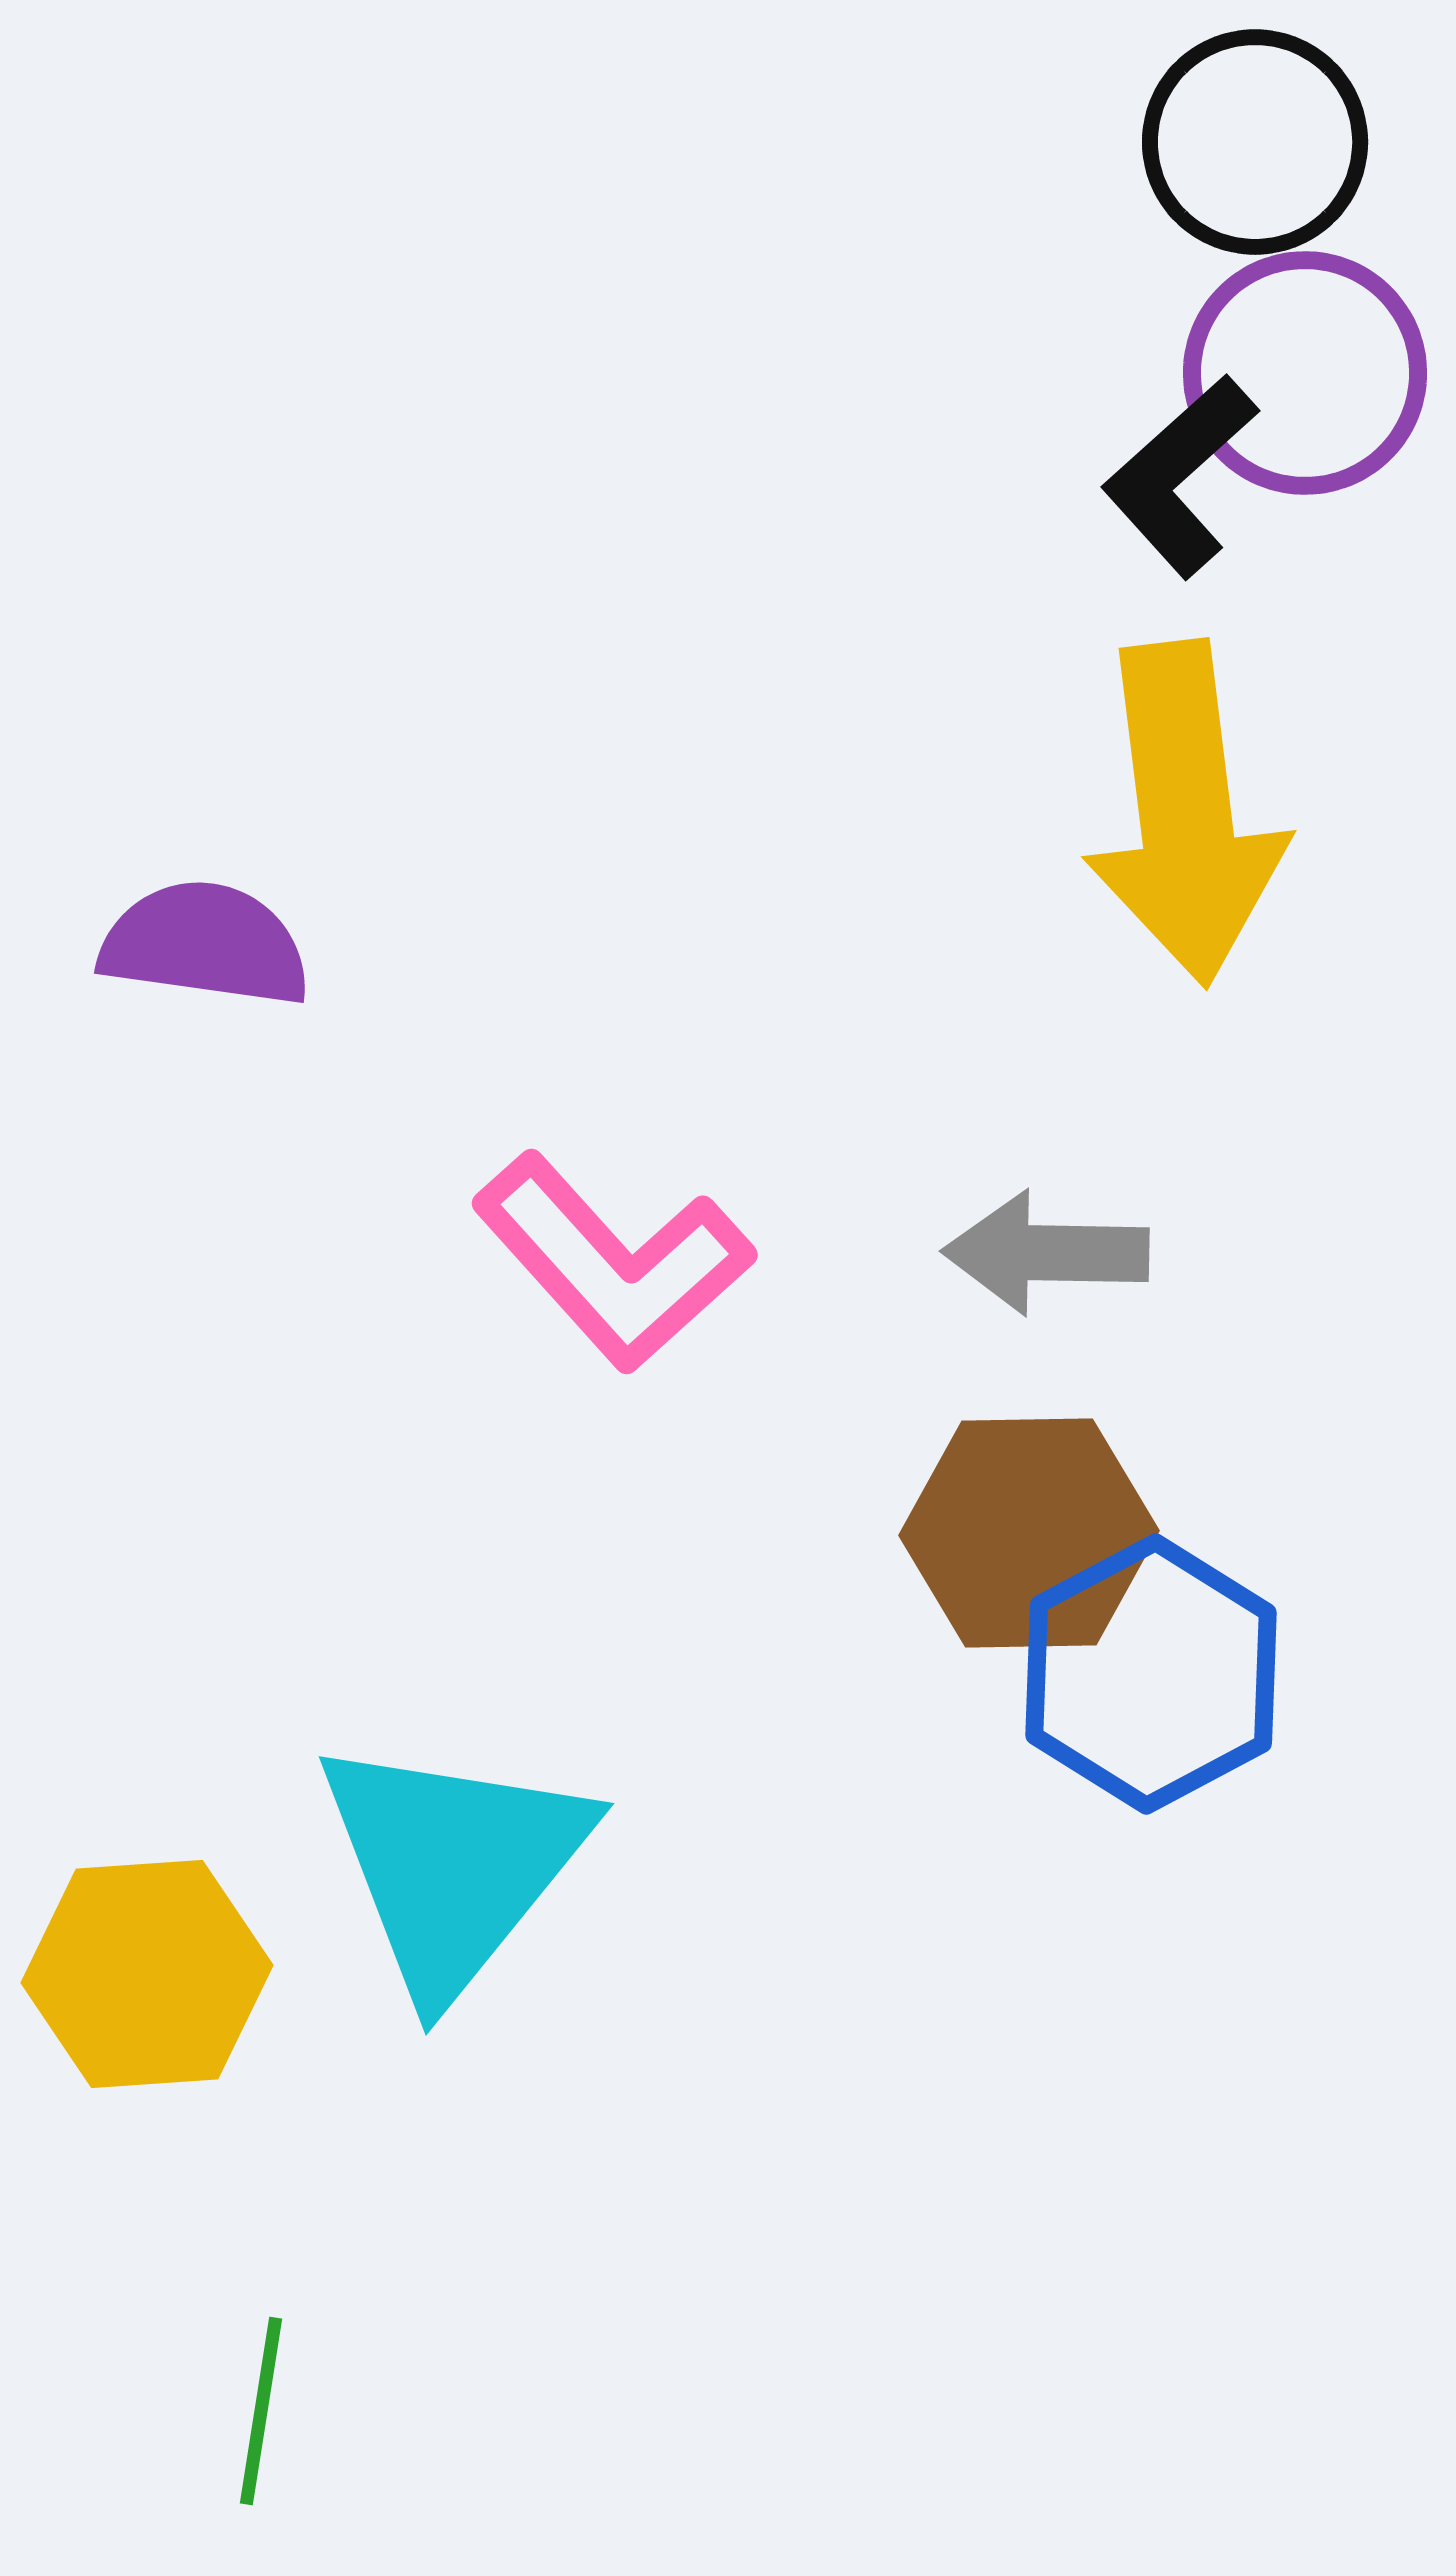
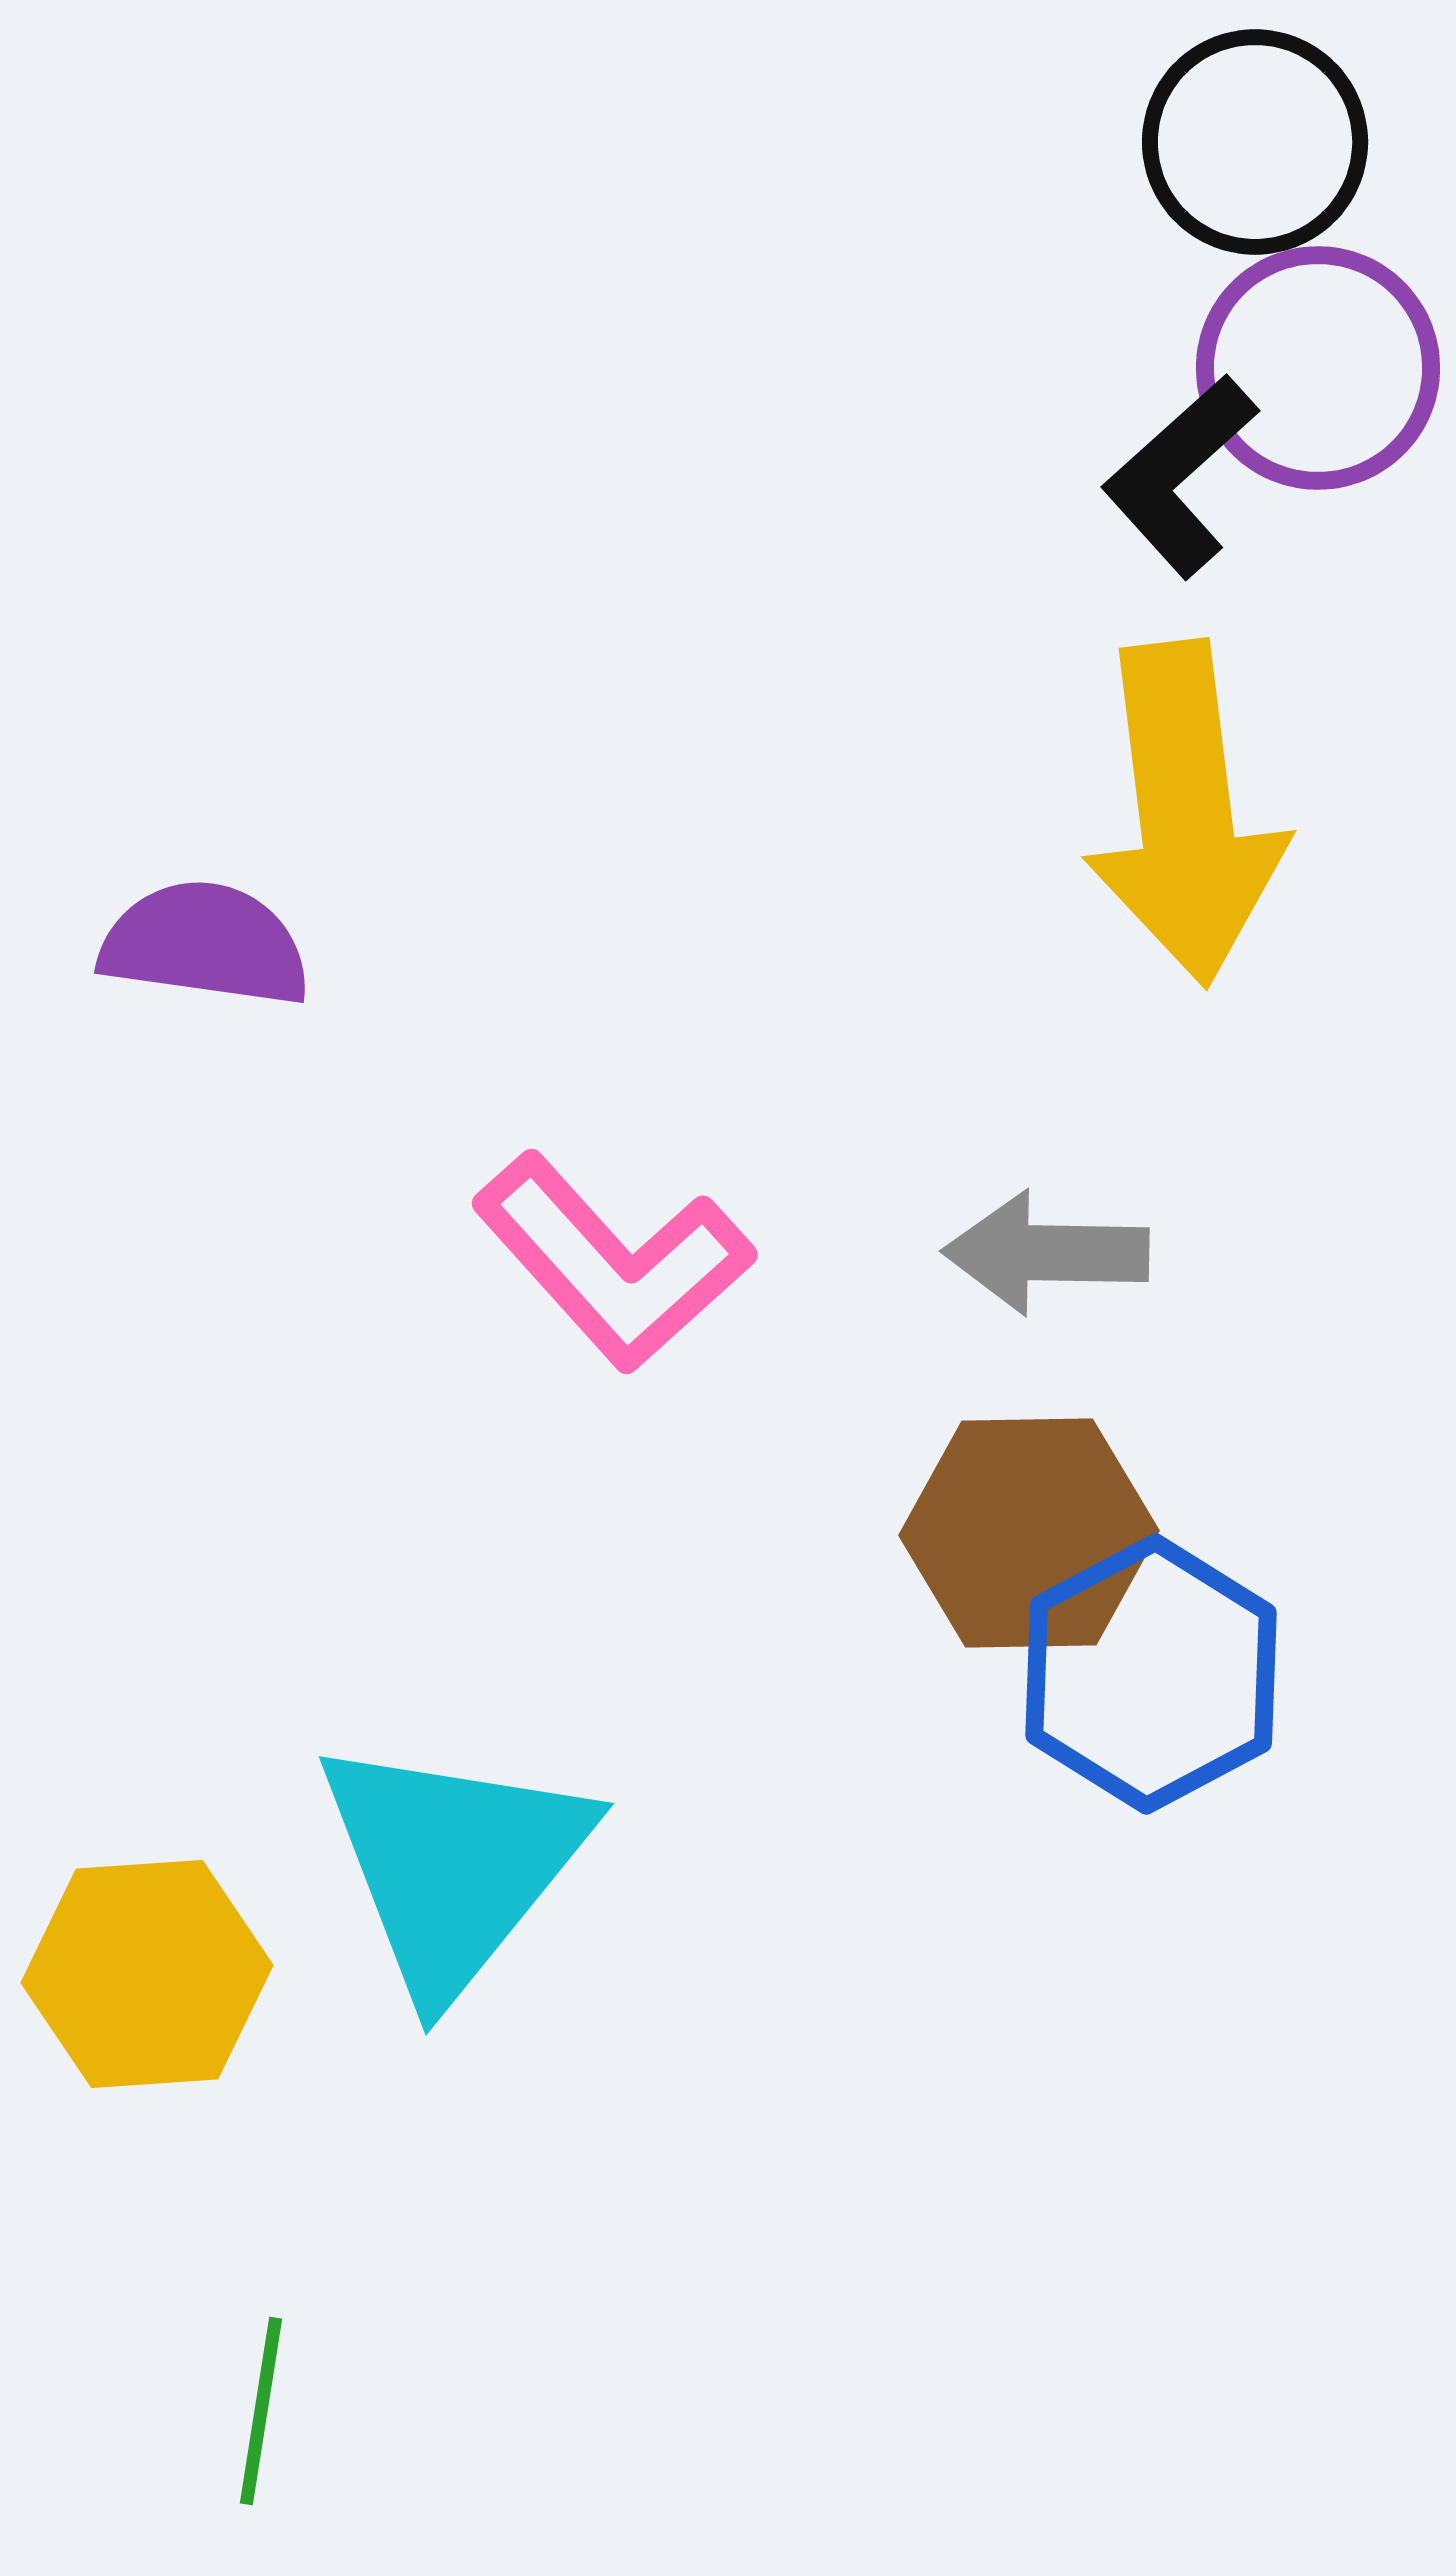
purple circle: moved 13 px right, 5 px up
